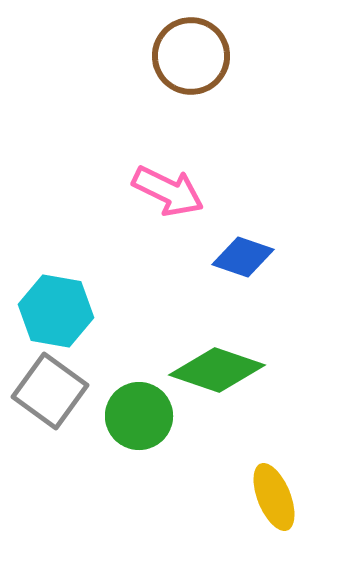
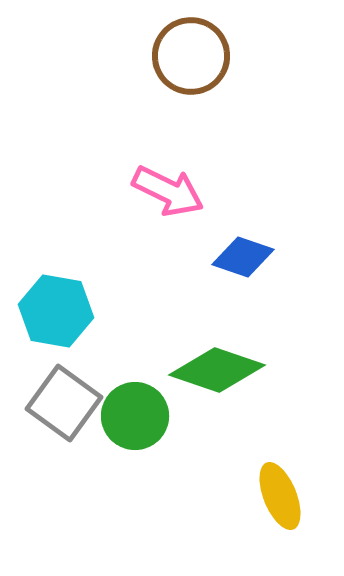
gray square: moved 14 px right, 12 px down
green circle: moved 4 px left
yellow ellipse: moved 6 px right, 1 px up
